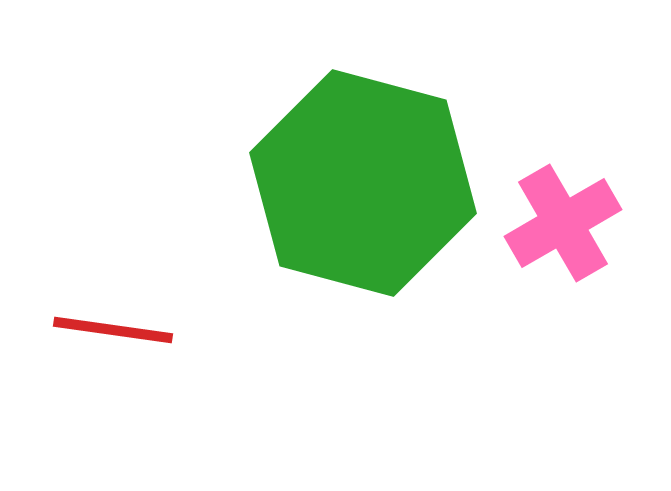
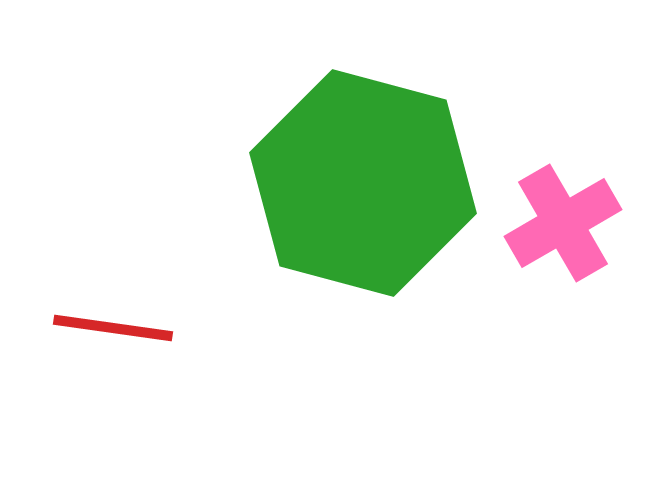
red line: moved 2 px up
